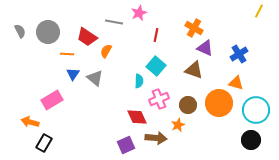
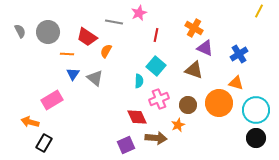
black circle: moved 5 px right, 2 px up
